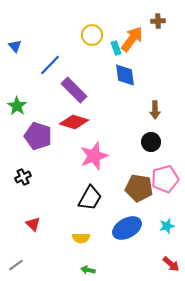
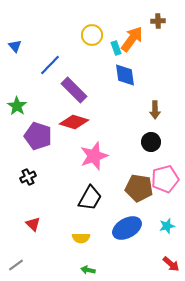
black cross: moved 5 px right
